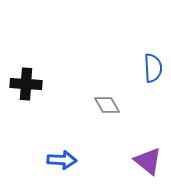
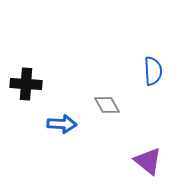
blue semicircle: moved 3 px down
blue arrow: moved 36 px up
